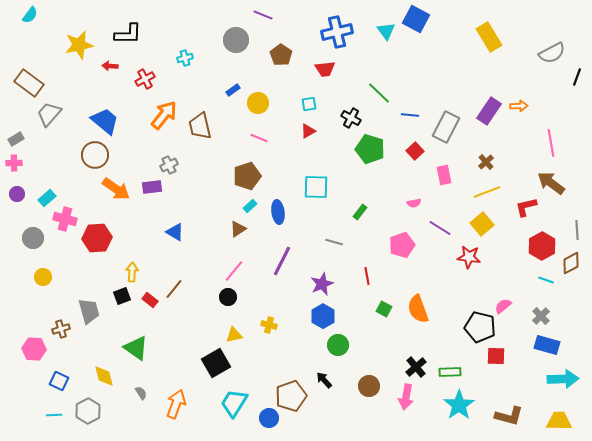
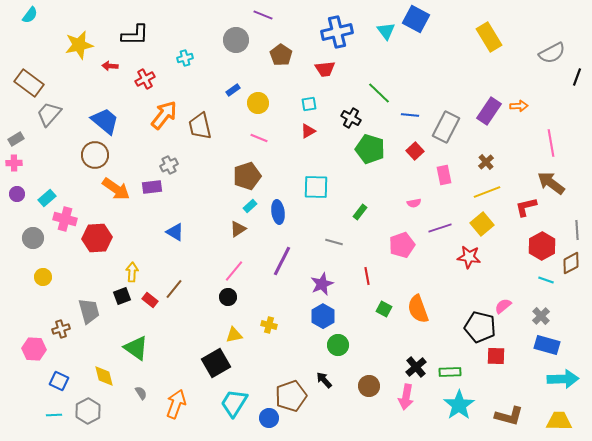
black L-shape at (128, 34): moved 7 px right, 1 px down
purple line at (440, 228): rotated 50 degrees counterclockwise
